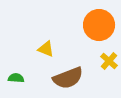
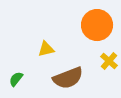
orange circle: moved 2 px left
yellow triangle: rotated 36 degrees counterclockwise
green semicircle: moved 1 px down; rotated 56 degrees counterclockwise
